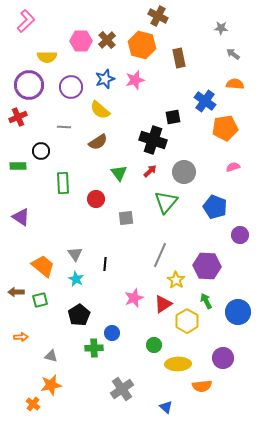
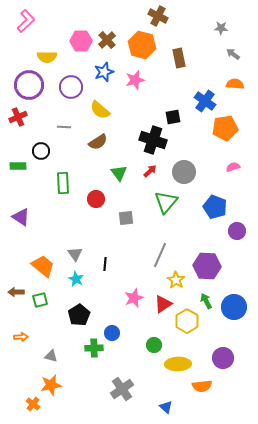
blue star at (105, 79): moved 1 px left, 7 px up
purple circle at (240, 235): moved 3 px left, 4 px up
blue circle at (238, 312): moved 4 px left, 5 px up
